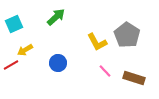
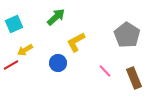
yellow L-shape: moved 21 px left; rotated 90 degrees clockwise
brown rectangle: rotated 50 degrees clockwise
